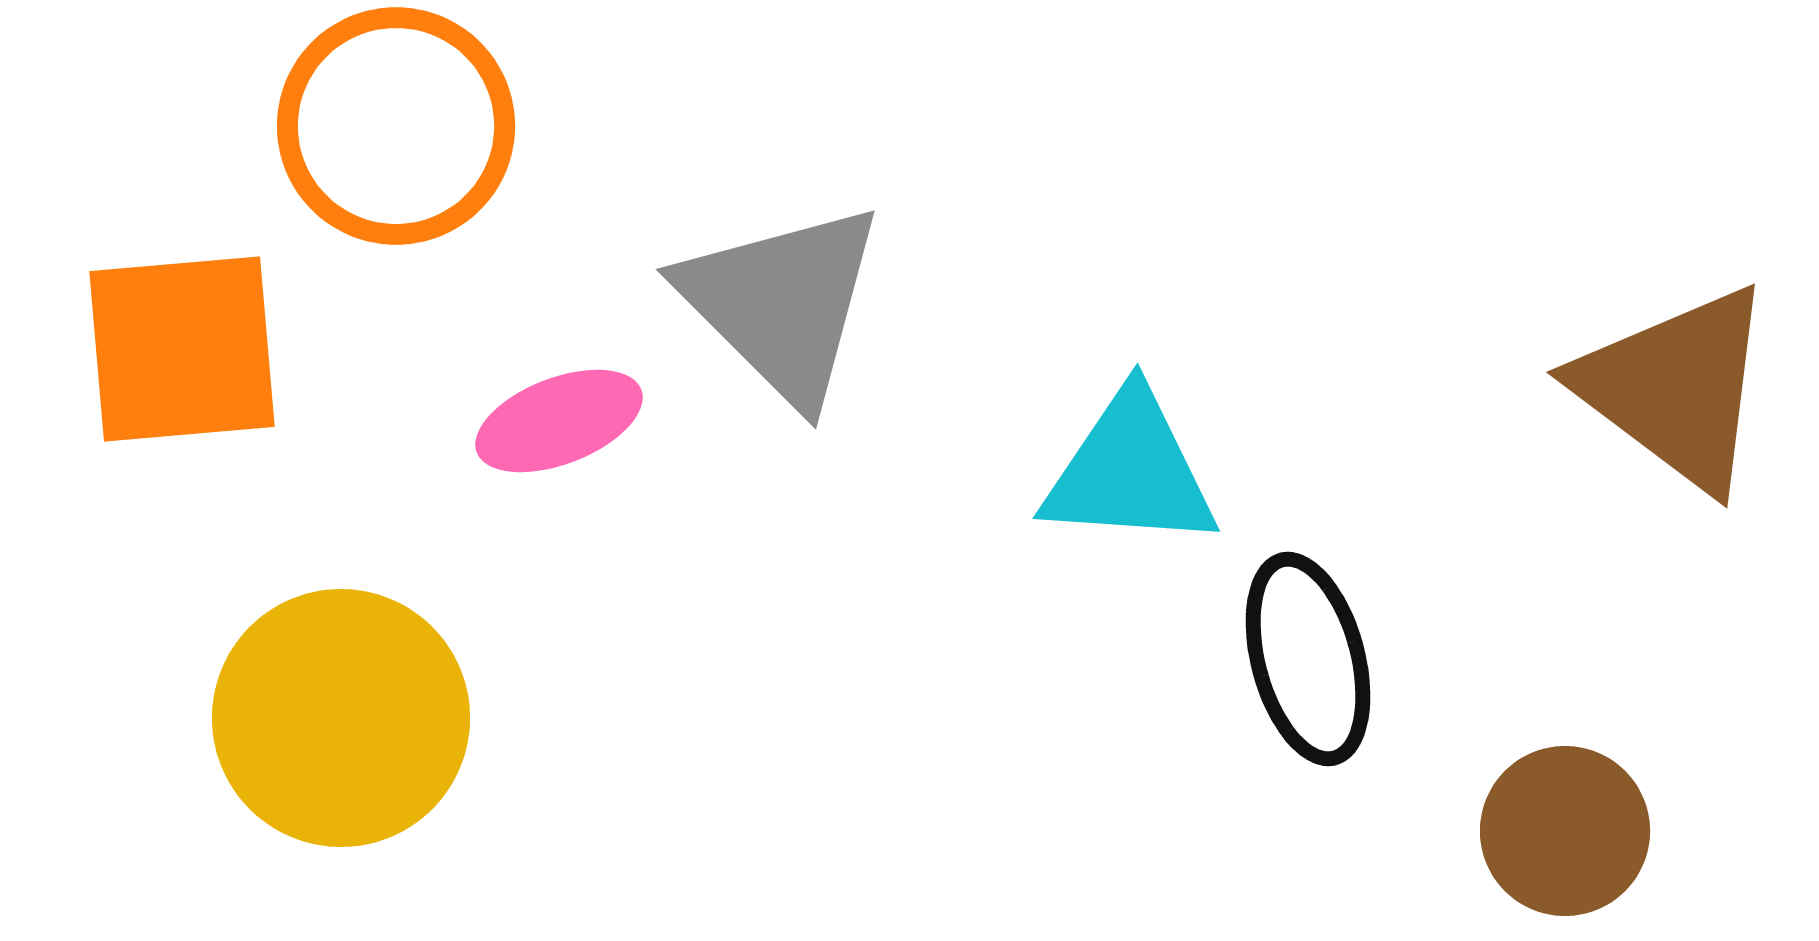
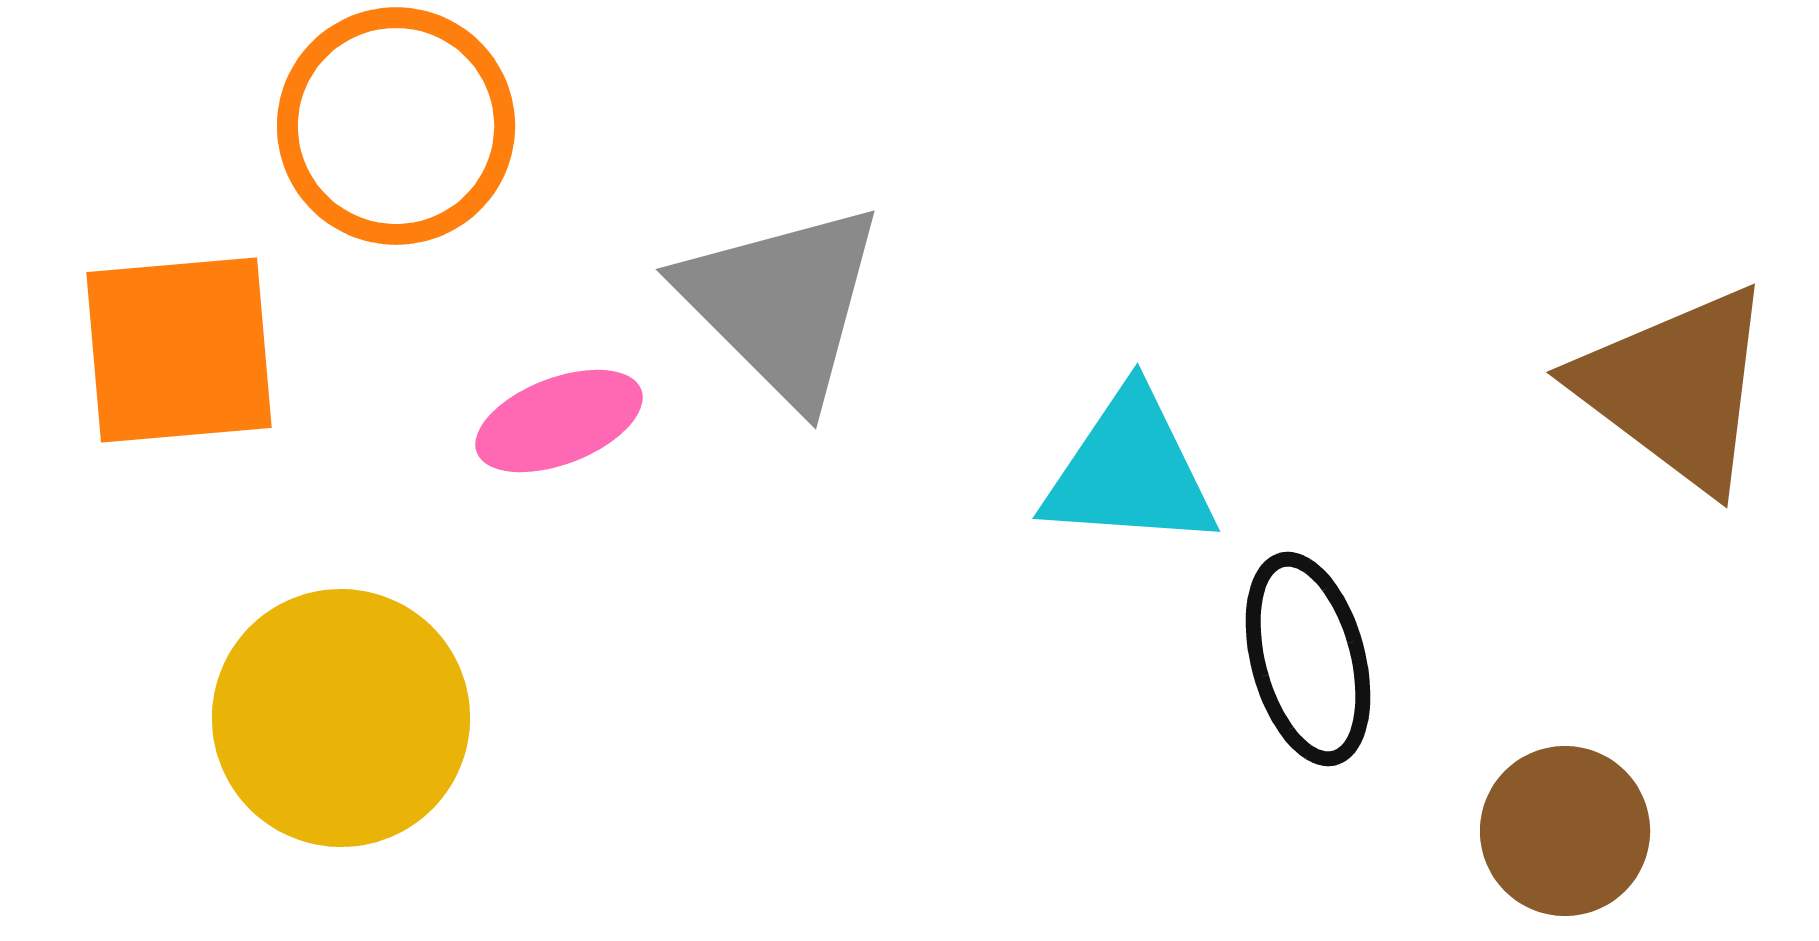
orange square: moved 3 px left, 1 px down
